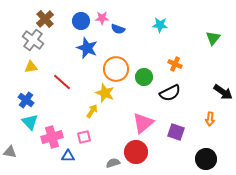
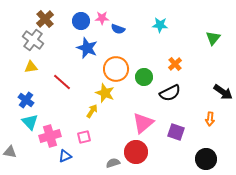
orange cross: rotated 24 degrees clockwise
pink cross: moved 2 px left, 1 px up
blue triangle: moved 3 px left; rotated 24 degrees counterclockwise
